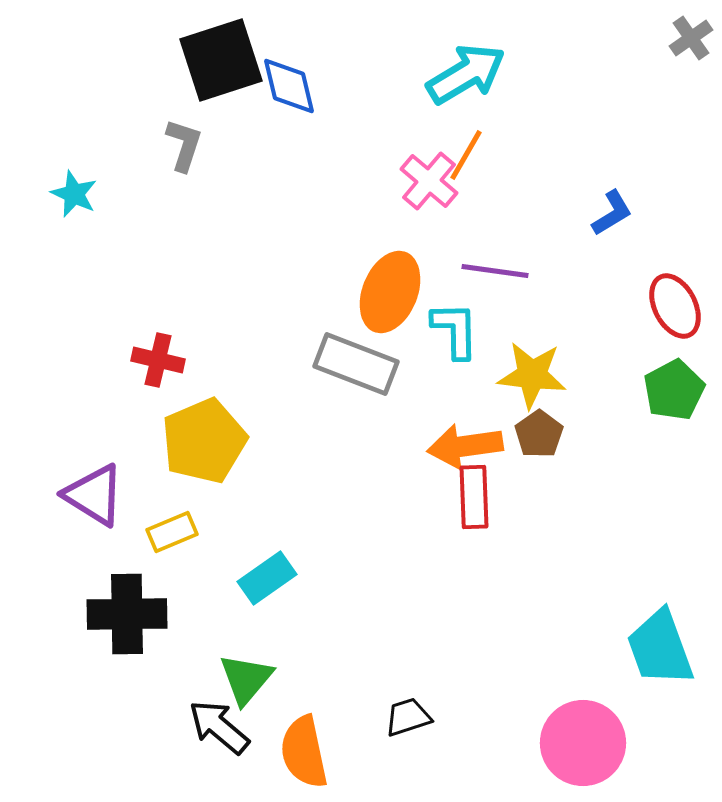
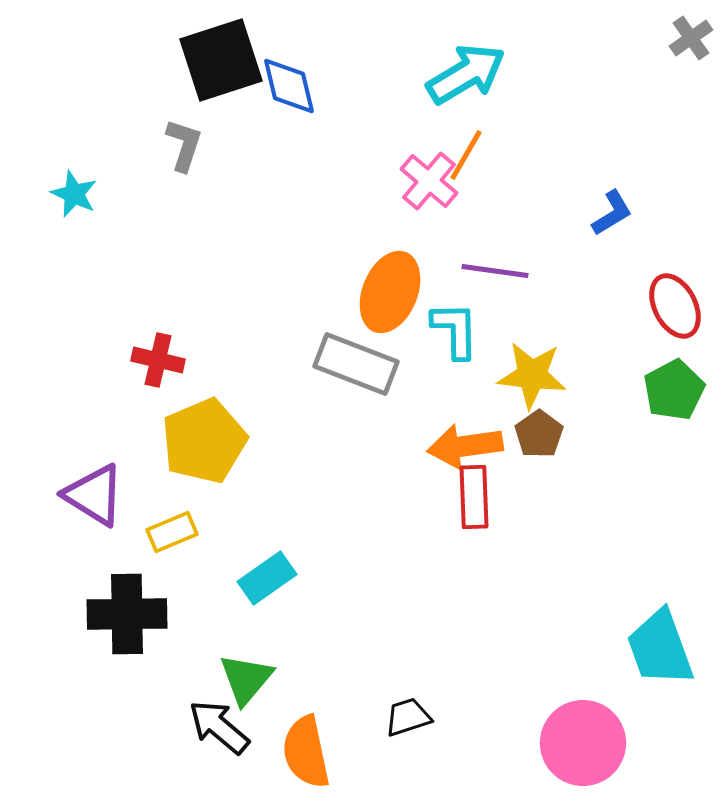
orange semicircle: moved 2 px right
